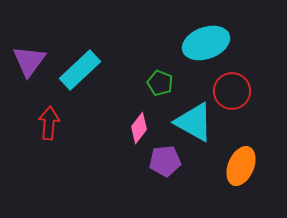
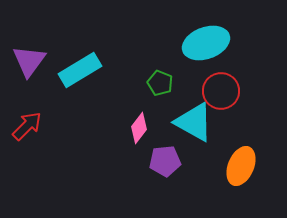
cyan rectangle: rotated 12 degrees clockwise
red circle: moved 11 px left
red arrow: moved 22 px left, 3 px down; rotated 40 degrees clockwise
